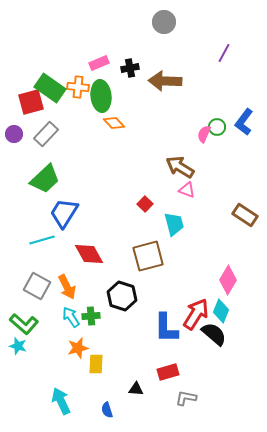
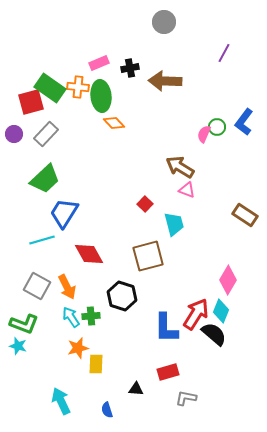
green L-shape at (24, 324): rotated 20 degrees counterclockwise
